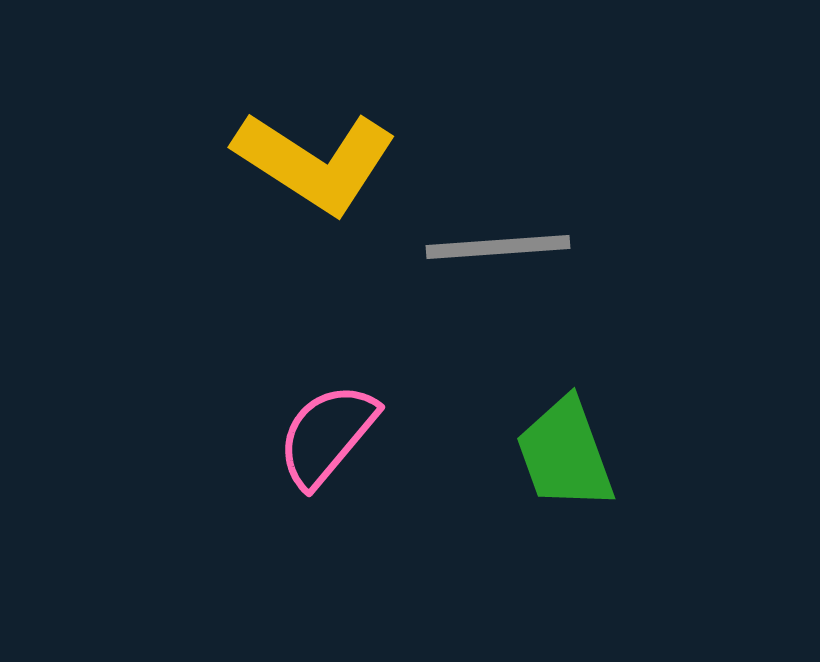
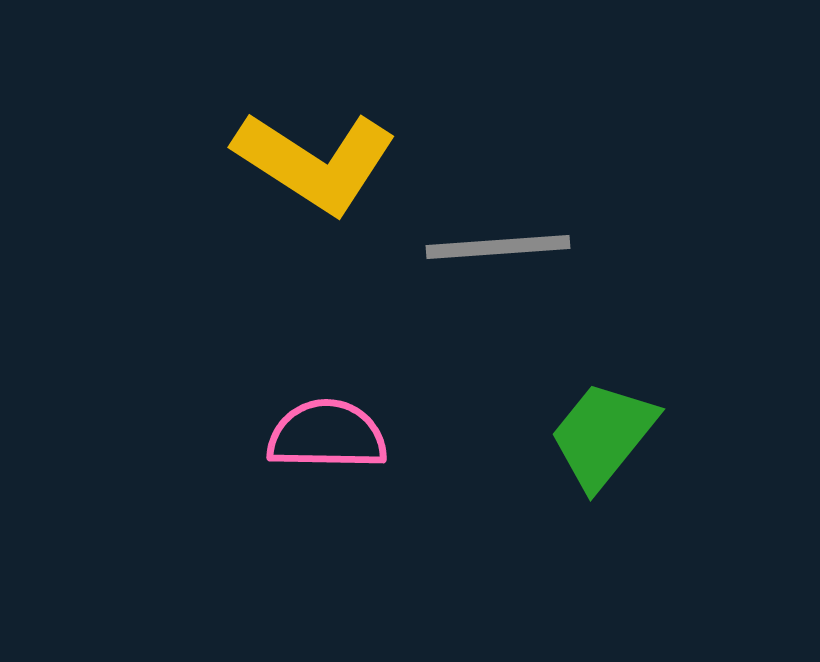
pink semicircle: rotated 51 degrees clockwise
green trapezoid: moved 38 px right, 19 px up; rotated 59 degrees clockwise
